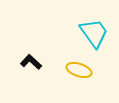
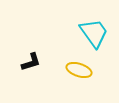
black L-shape: rotated 120 degrees clockwise
